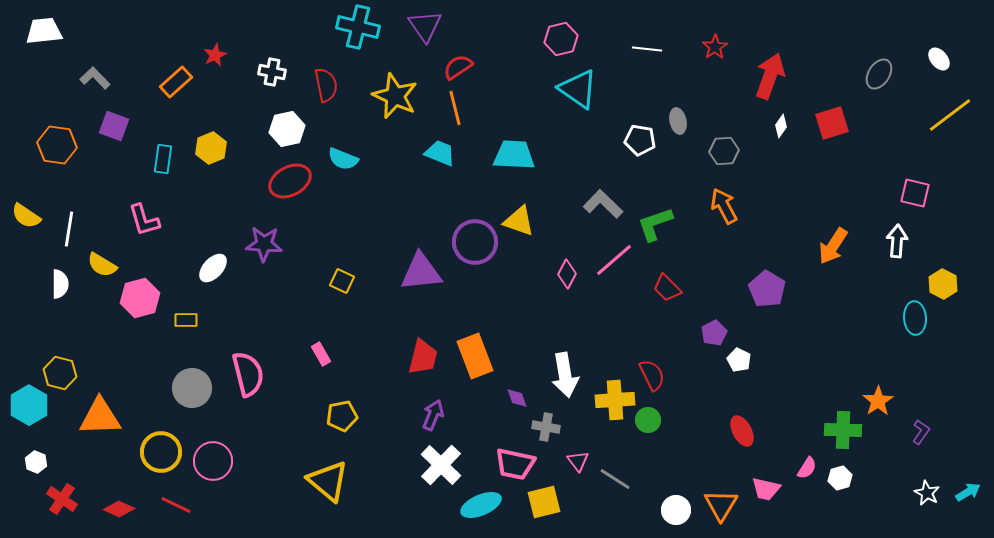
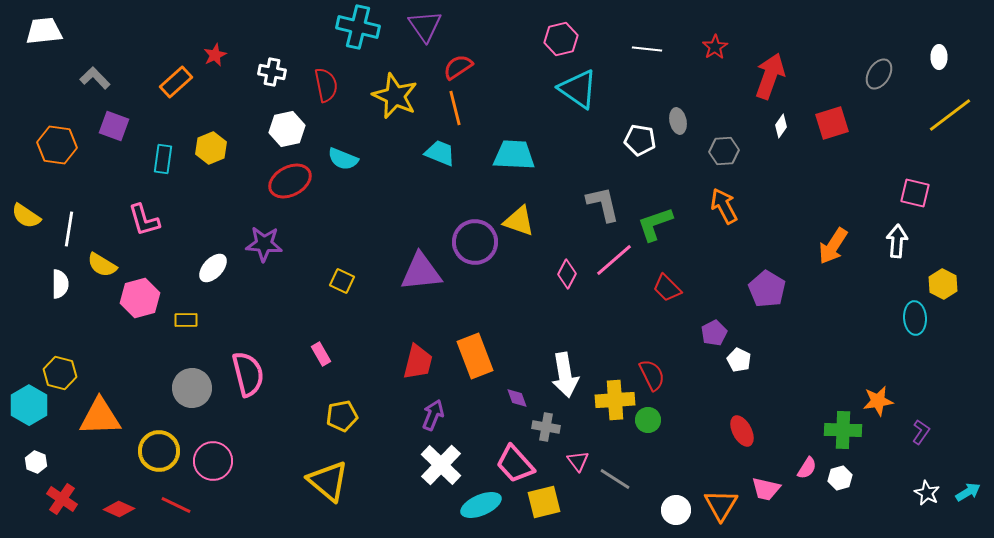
white ellipse at (939, 59): moved 2 px up; rotated 40 degrees clockwise
gray L-shape at (603, 204): rotated 33 degrees clockwise
red trapezoid at (423, 357): moved 5 px left, 5 px down
orange star at (878, 401): rotated 24 degrees clockwise
yellow circle at (161, 452): moved 2 px left, 1 px up
pink trapezoid at (515, 464): rotated 36 degrees clockwise
